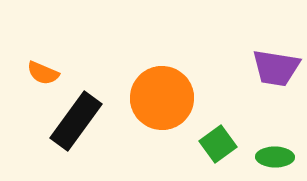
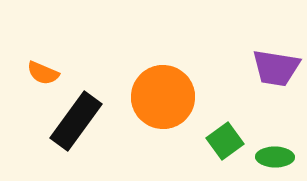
orange circle: moved 1 px right, 1 px up
green square: moved 7 px right, 3 px up
